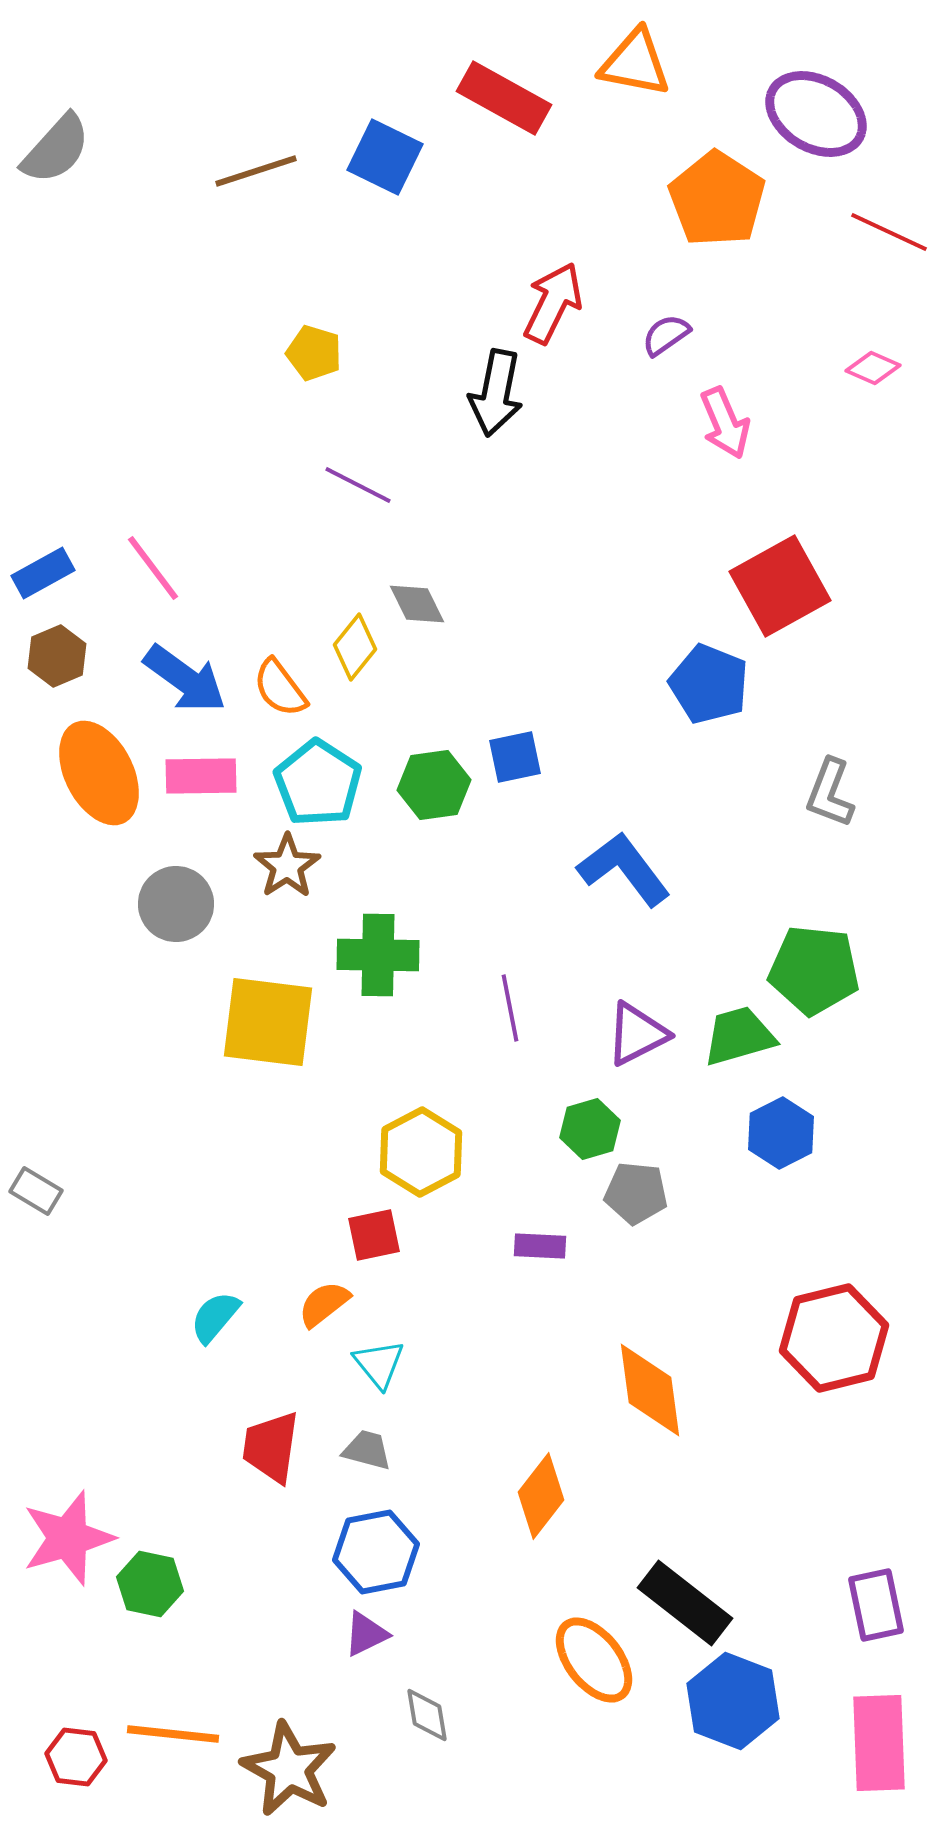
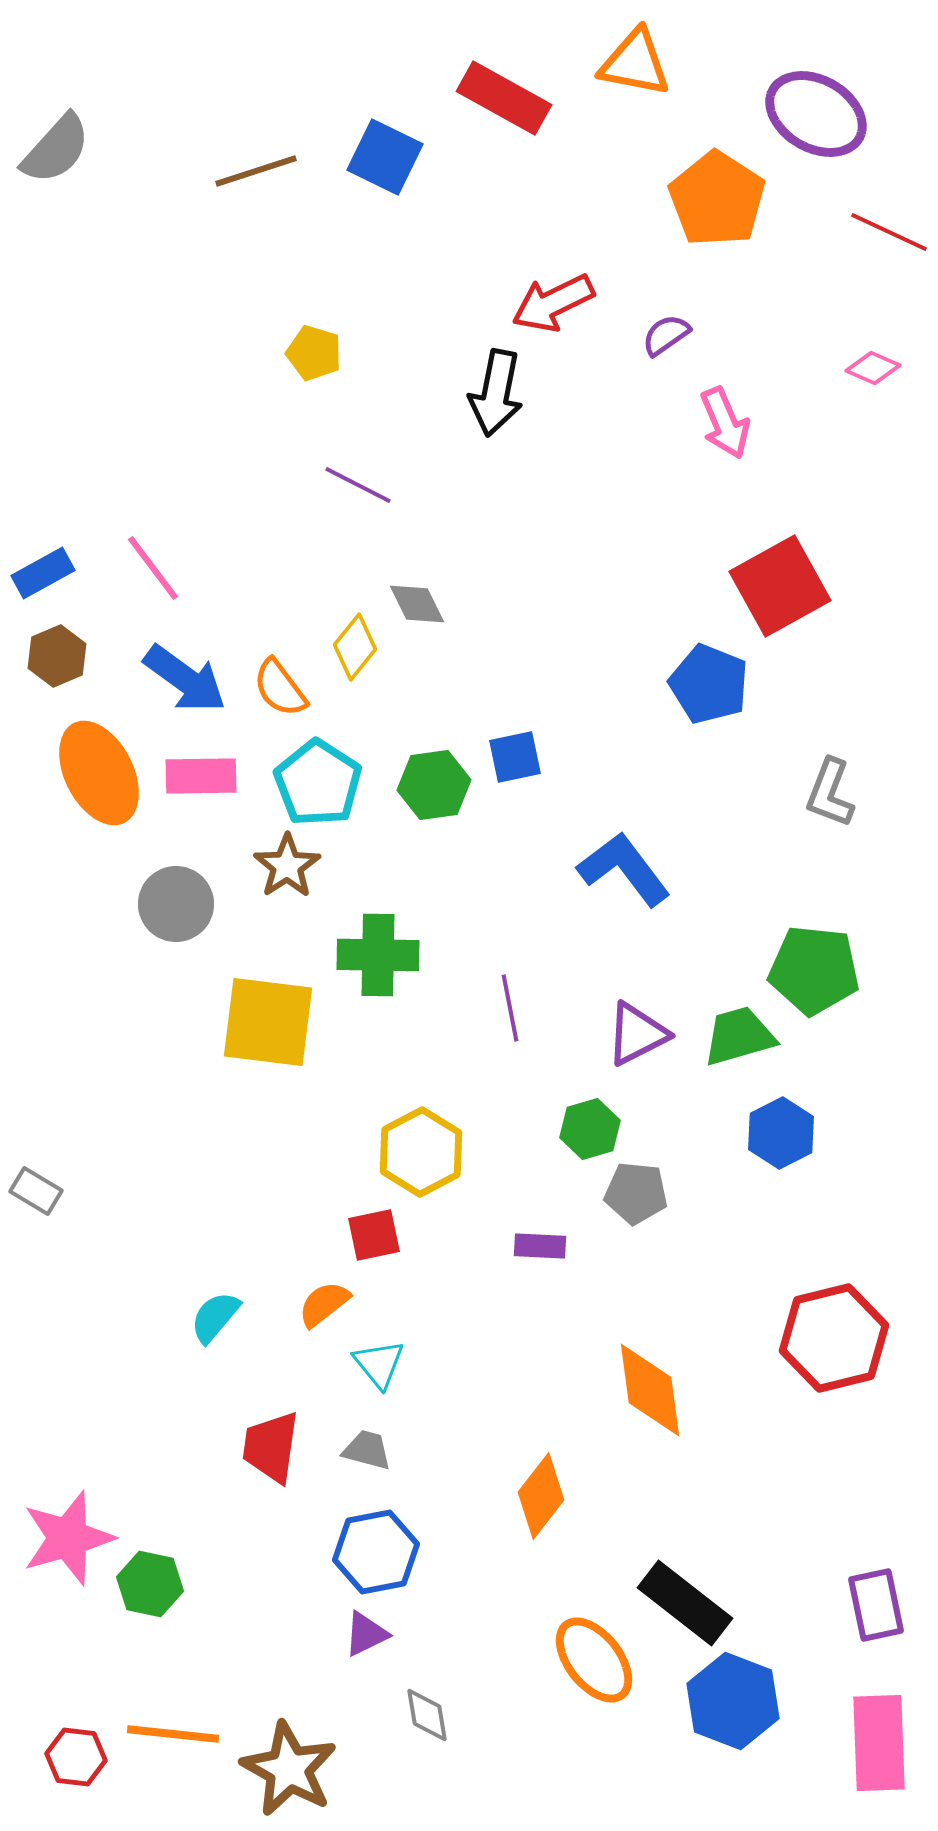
red arrow at (553, 303): rotated 142 degrees counterclockwise
